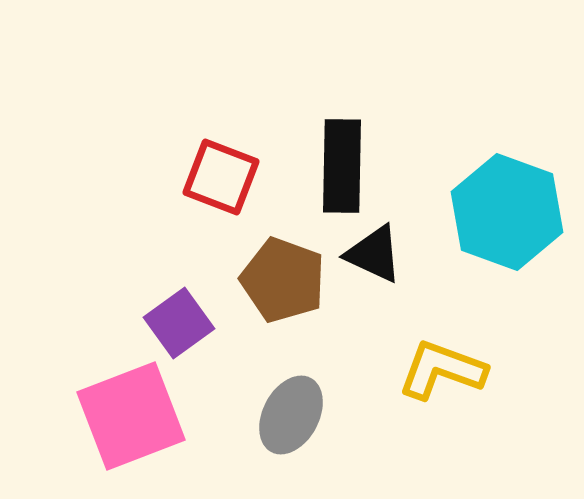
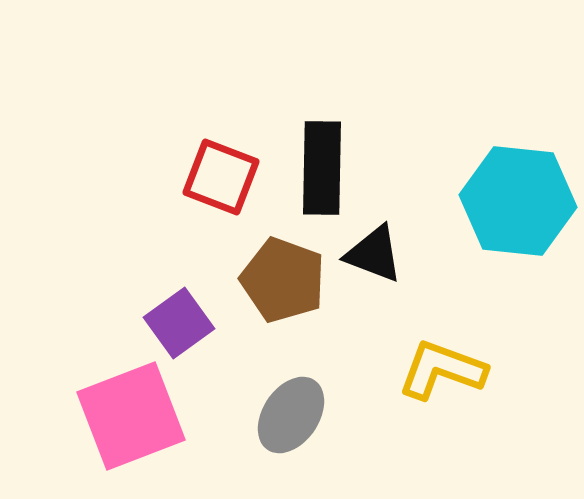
black rectangle: moved 20 px left, 2 px down
cyan hexagon: moved 11 px right, 11 px up; rotated 14 degrees counterclockwise
black triangle: rotated 4 degrees counterclockwise
gray ellipse: rotated 6 degrees clockwise
